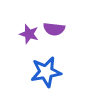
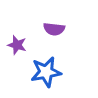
purple star: moved 12 px left, 11 px down
